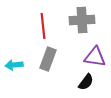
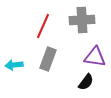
red line: rotated 30 degrees clockwise
